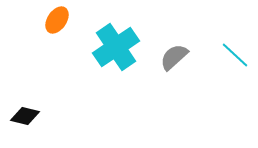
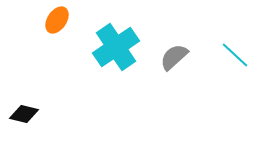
black diamond: moved 1 px left, 2 px up
